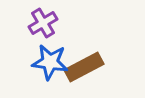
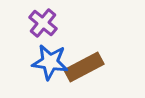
purple cross: rotated 20 degrees counterclockwise
